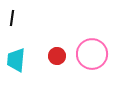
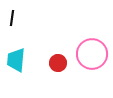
red circle: moved 1 px right, 7 px down
